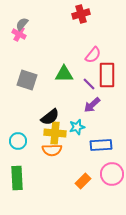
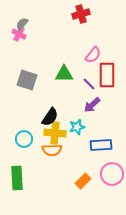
black semicircle: rotated 18 degrees counterclockwise
cyan circle: moved 6 px right, 2 px up
